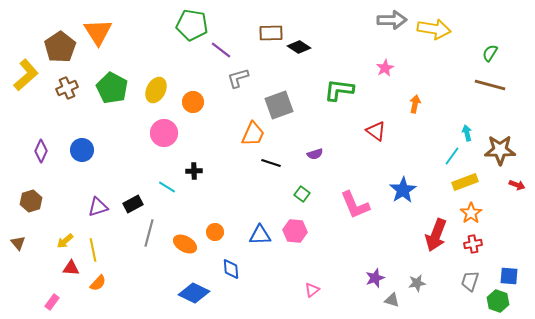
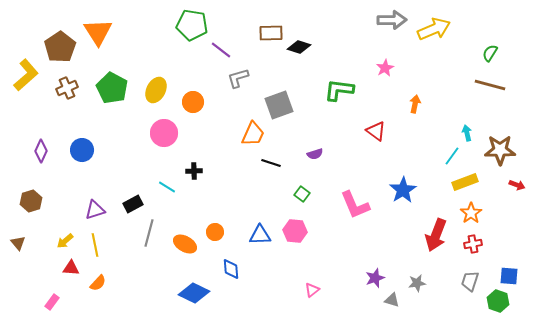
yellow arrow at (434, 29): rotated 32 degrees counterclockwise
black diamond at (299, 47): rotated 15 degrees counterclockwise
purple triangle at (98, 207): moved 3 px left, 3 px down
yellow line at (93, 250): moved 2 px right, 5 px up
